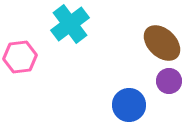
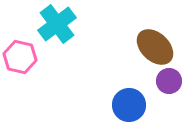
cyan cross: moved 13 px left
brown ellipse: moved 7 px left, 4 px down
pink hexagon: rotated 20 degrees clockwise
